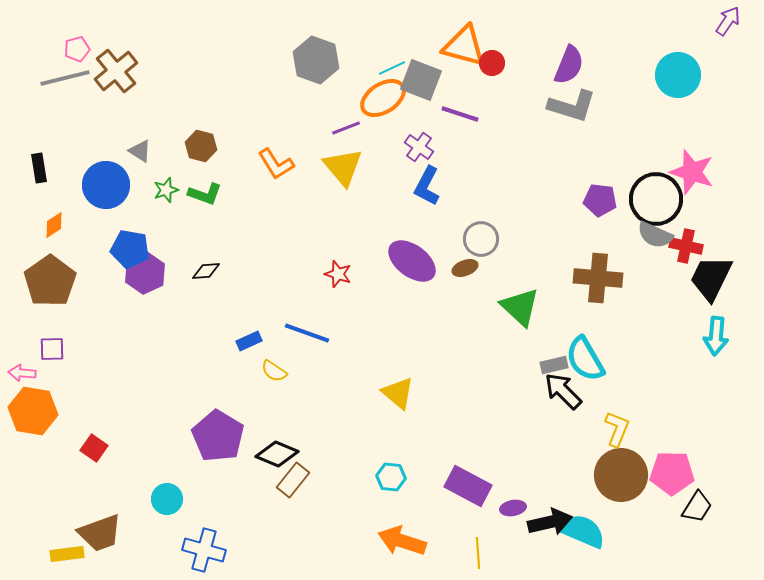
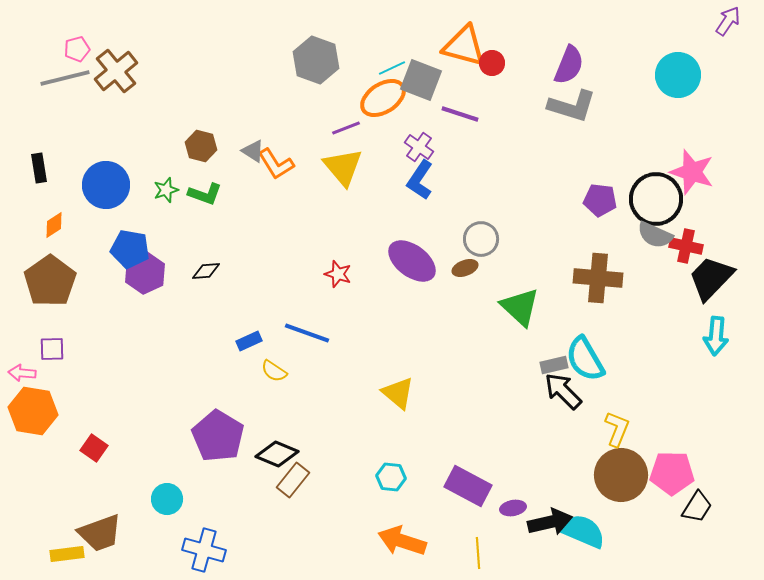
gray triangle at (140, 151): moved 113 px right
blue L-shape at (427, 186): moved 7 px left, 6 px up; rotated 6 degrees clockwise
black trapezoid at (711, 278): rotated 18 degrees clockwise
